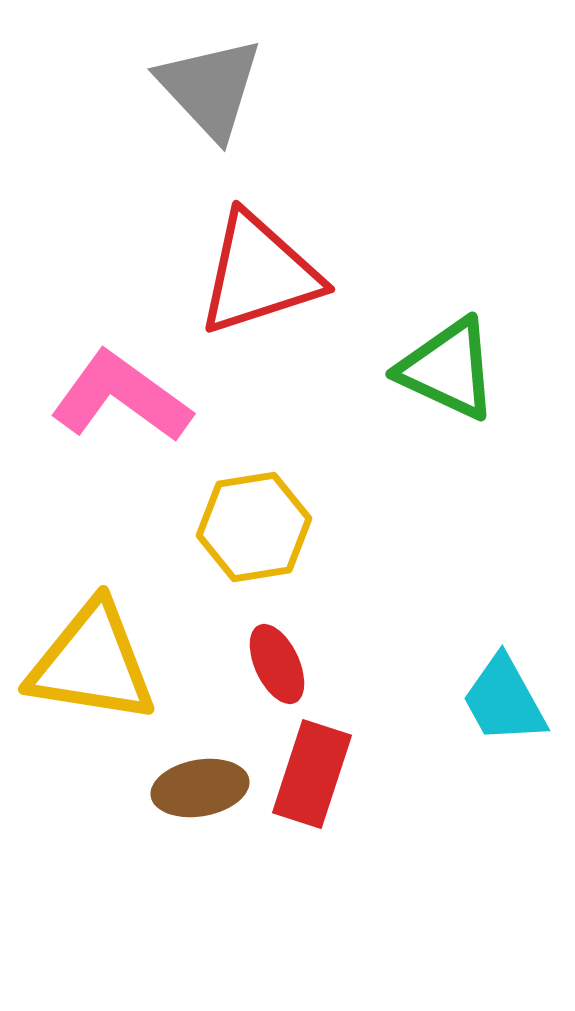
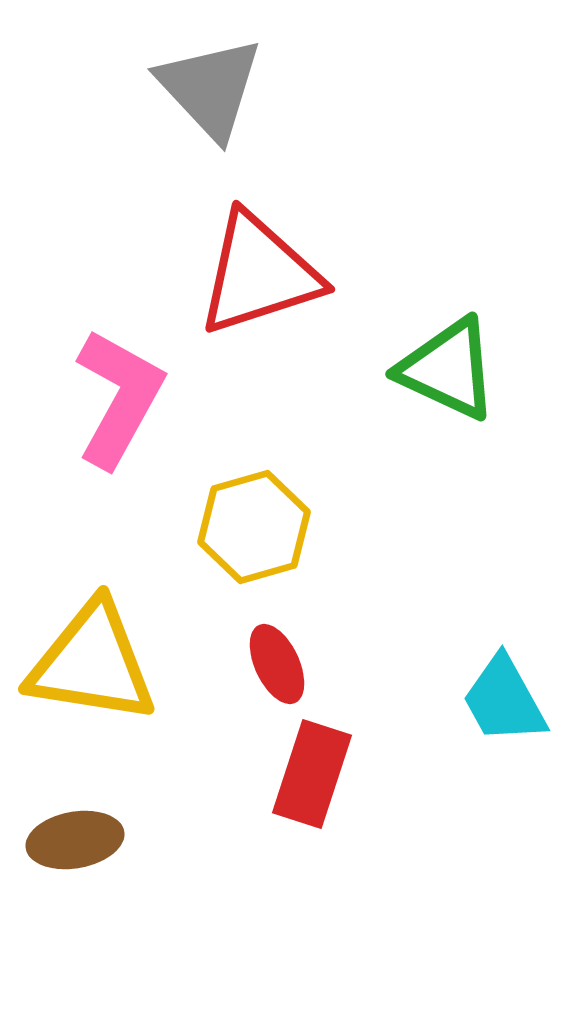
pink L-shape: moved 2 px left, 1 px down; rotated 83 degrees clockwise
yellow hexagon: rotated 7 degrees counterclockwise
brown ellipse: moved 125 px left, 52 px down
